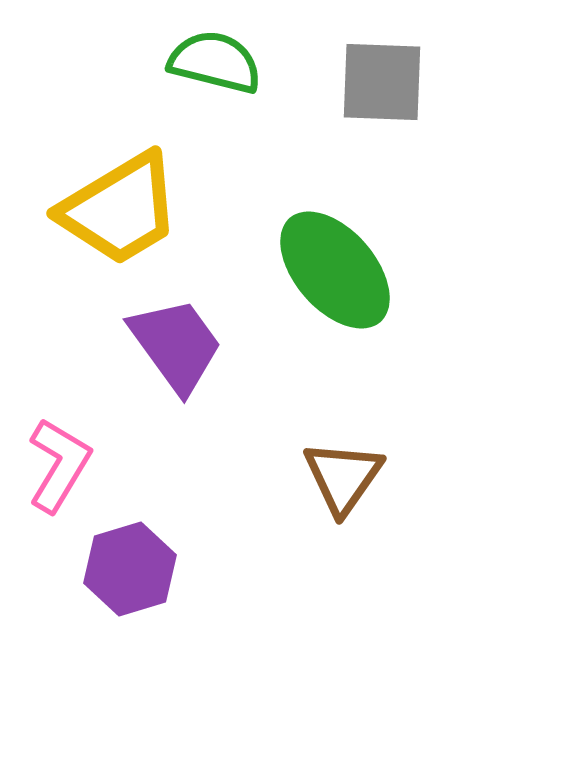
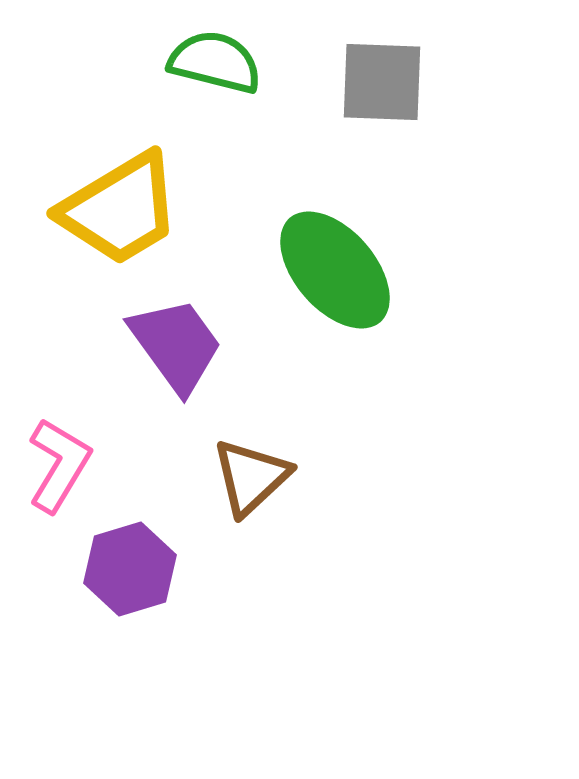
brown triangle: moved 92 px left; rotated 12 degrees clockwise
